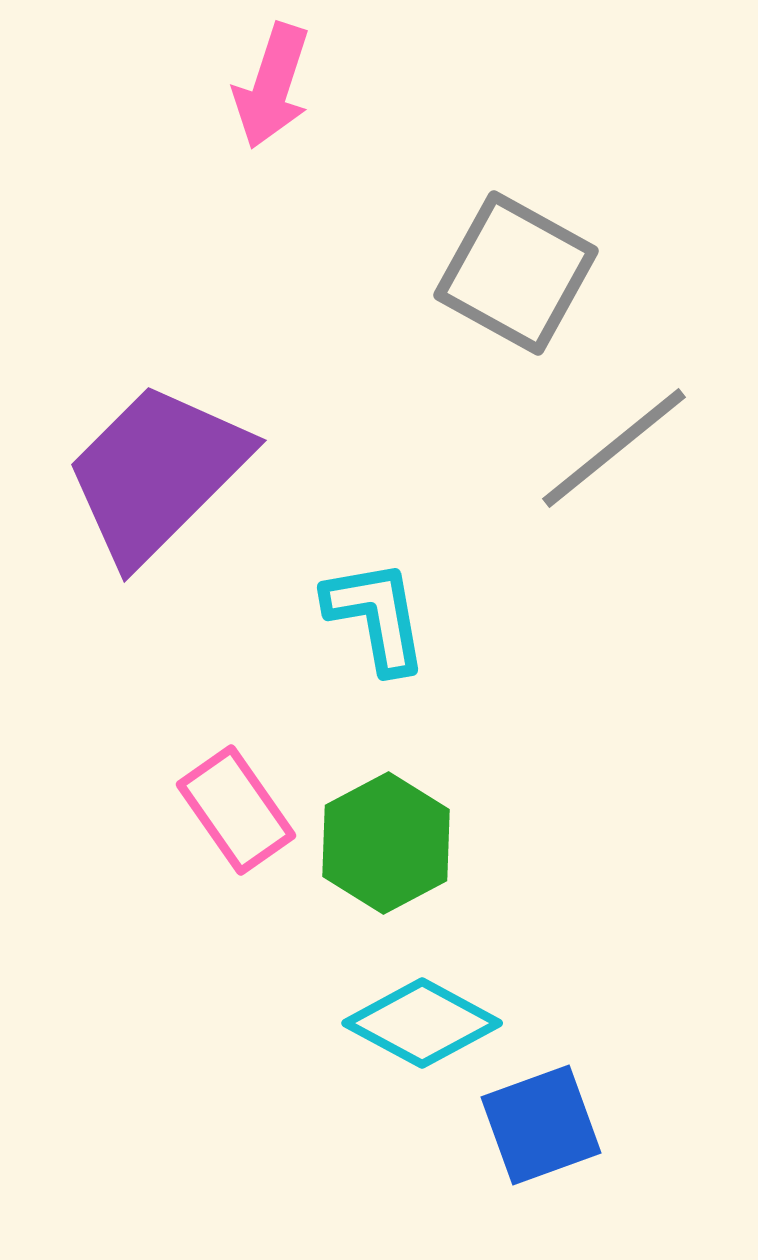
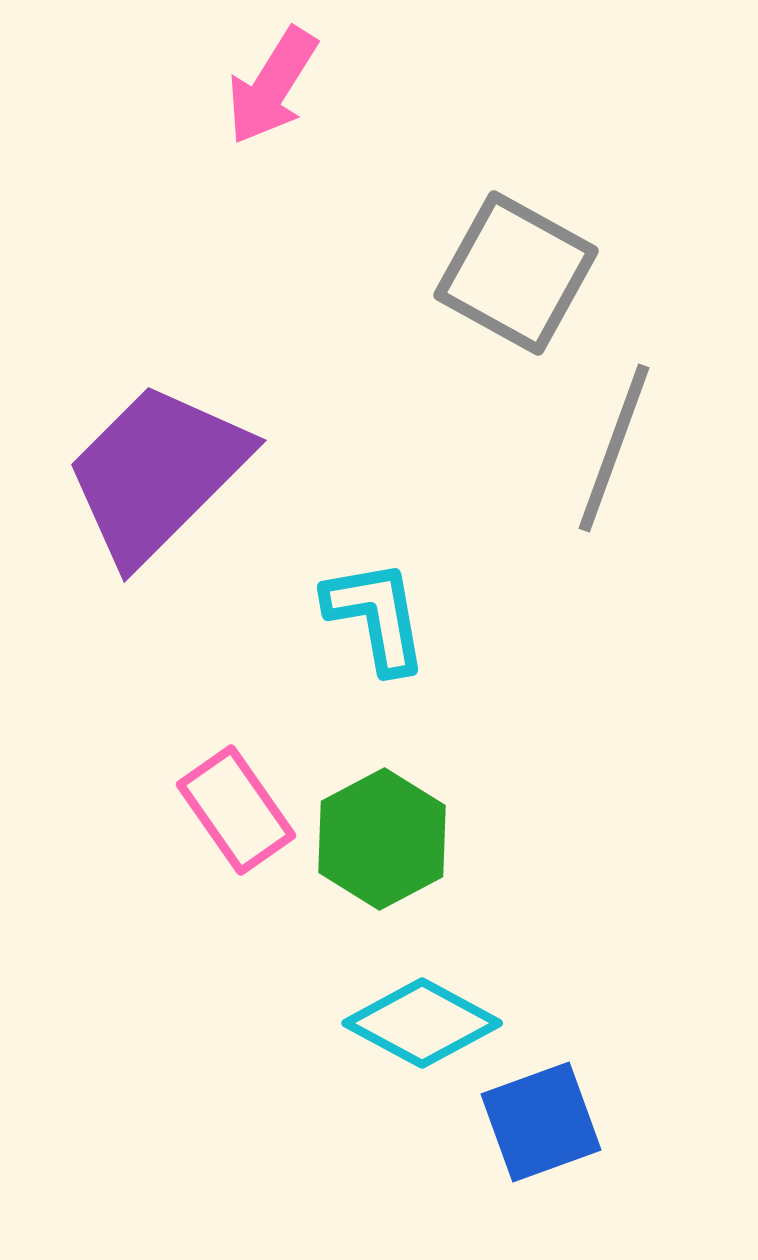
pink arrow: rotated 14 degrees clockwise
gray line: rotated 31 degrees counterclockwise
green hexagon: moved 4 px left, 4 px up
blue square: moved 3 px up
